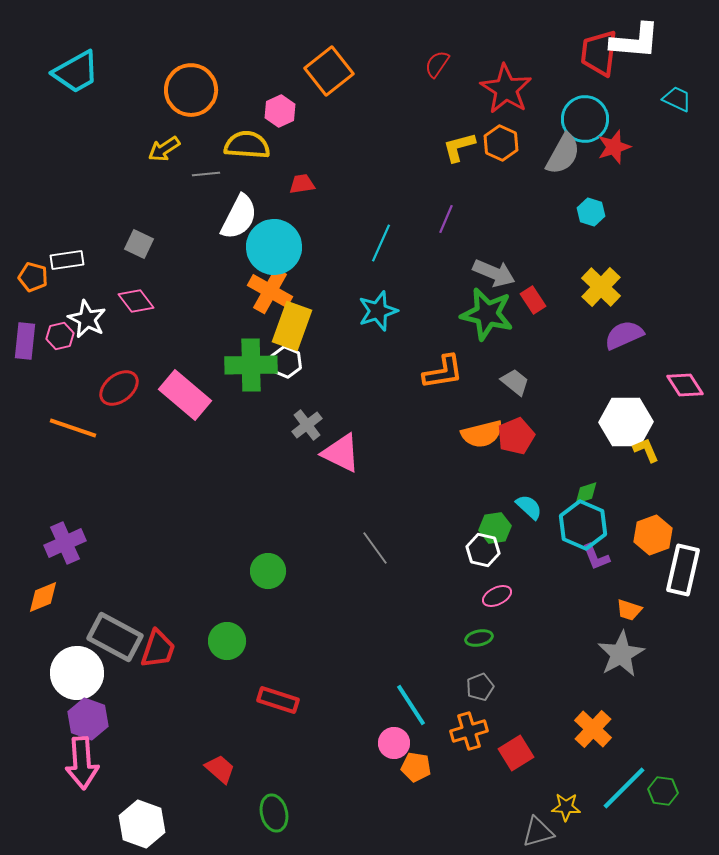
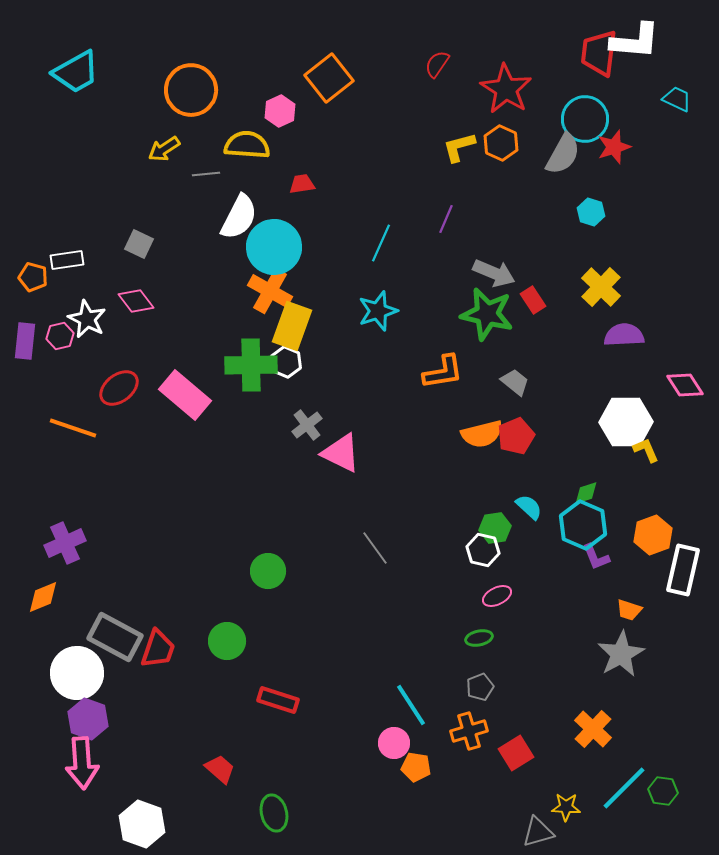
orange square at (329, 71): moved 7 px down
purple semicircle at (624, 335): rotated 21 degrees clockwise
